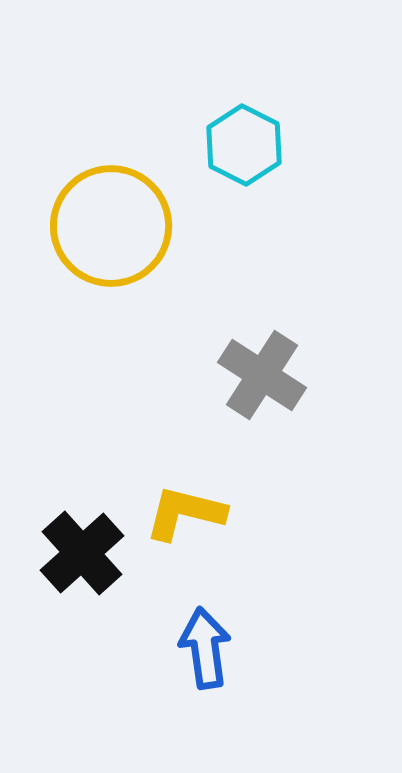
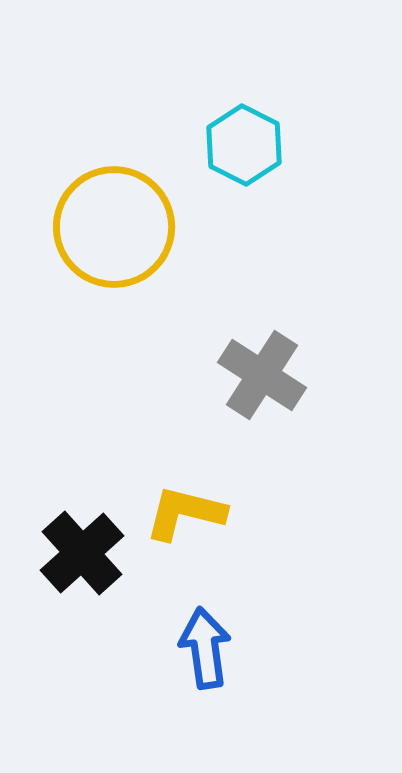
yellow circle: moved 3 px right, 1 px down
